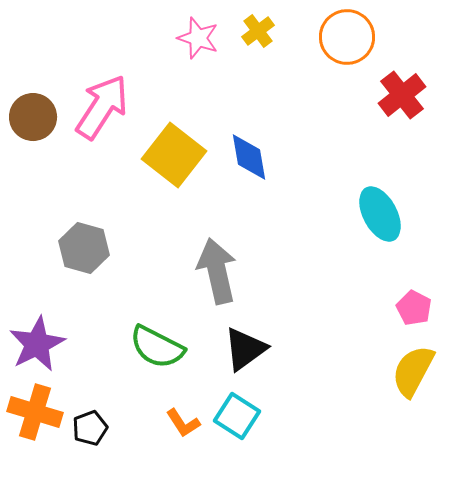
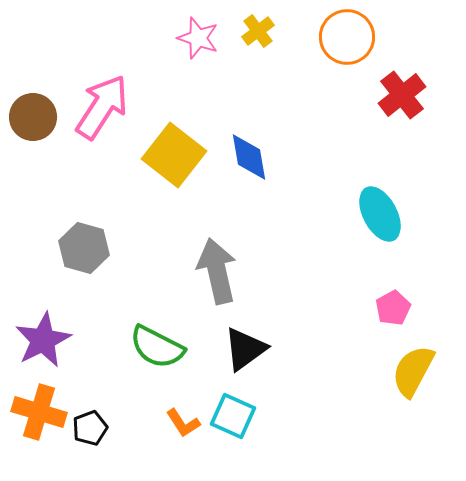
pink pentagon: moved 21 px left; rotated 16 degrees clockwise
purple star: moved 6 px right, 4 px up
orange cross: moved 4 px right
cyan square: moved 4 px left; rotated 9 degrees counterclockwise
